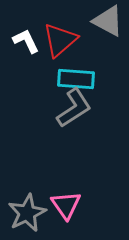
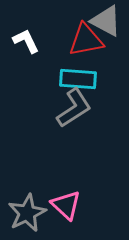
gray triangle: moved 2 px left
red triangle: moved 26 px right; rotated 30 degrees clockwise
cyan rectangle: moved 2 px right
pink triangle: rotated 12 degrees counterclockwise
